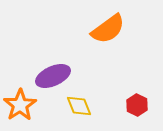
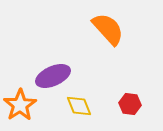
orange semicircle: rotated 96 degrees counterclockwise
red hexagon: moved 7 px left, 1 px up; rotated 20 degrees counterclockwise
